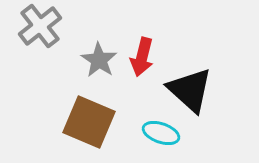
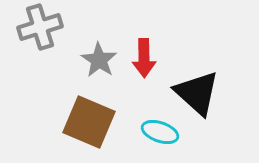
gray cross: moved 1 px down; rotated 21 degrees clockwise
red arrow: moved 2 px right, 1 px down; rotated 15 degrees counterclockwise
black triangle: moved 7 px right, 3 px down
cyan ellipse: moved 1 px left, 1 px up
